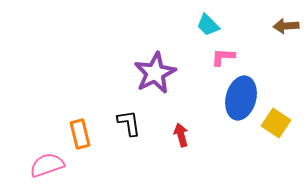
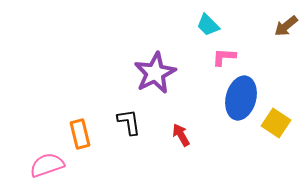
brown arrow: rotated 35 degrees counterclockwise
pink L-shape: moved 1 px right
black L-shape: moved 1 px up
red arrow: rotated 15 degrees counterclockwise
